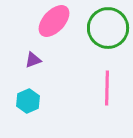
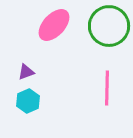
pink ellipse: moved 4 px down
green circle: moved 1 px right, 2 px up
purple triangle: moved 7 px left, 12 px down
